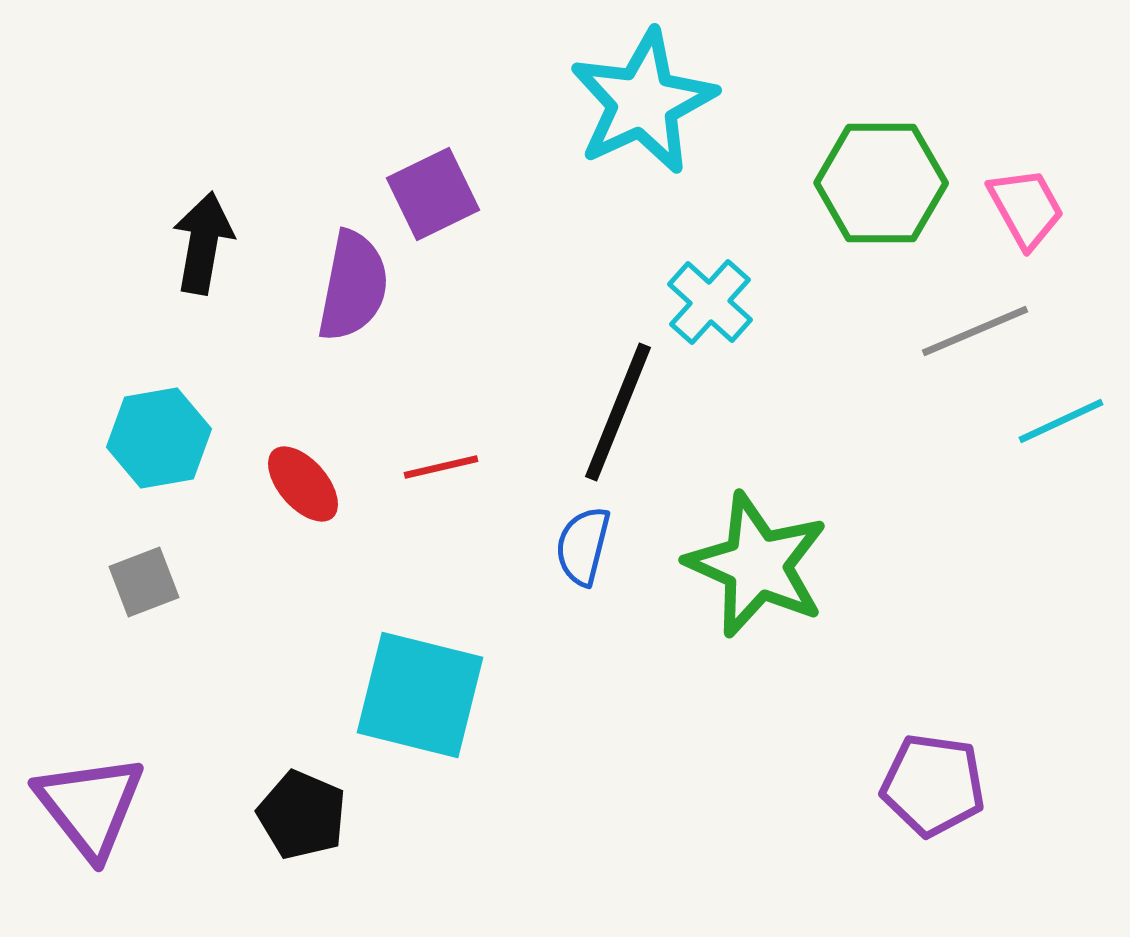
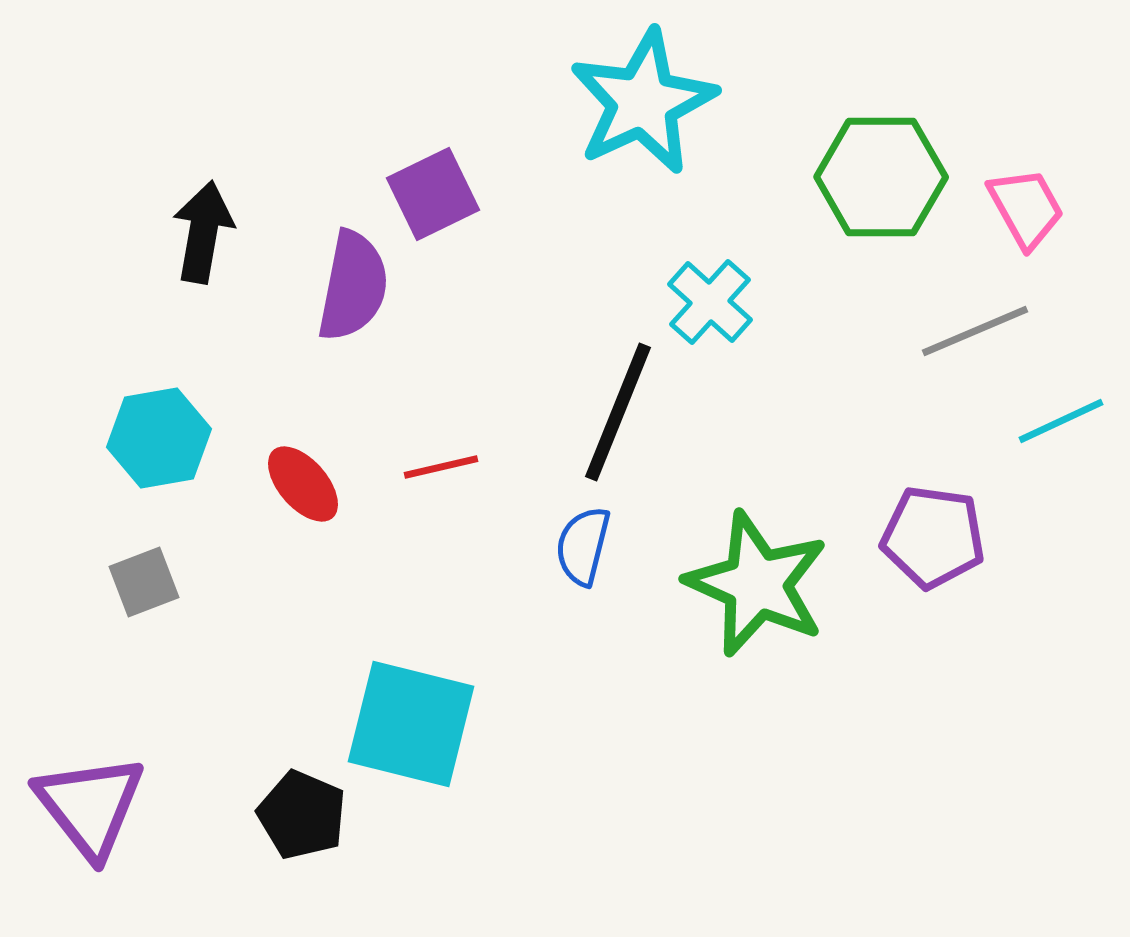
green hexagon: moved 6 px up
black arrow: moved 11 px up
green star: moved 19 px down
cyan square: moved 9 px left, 29 px down
purple pentagon: moved 248 px up
